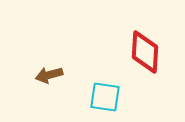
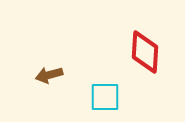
cyan square: rotated 8 degrees counterclockwise
